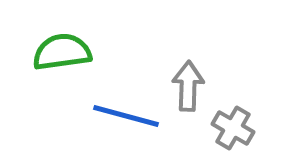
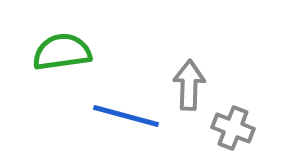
gray arrow: moved 1 px right, 1 px up
gray cross: rotated 9 degrees counterclockwise
